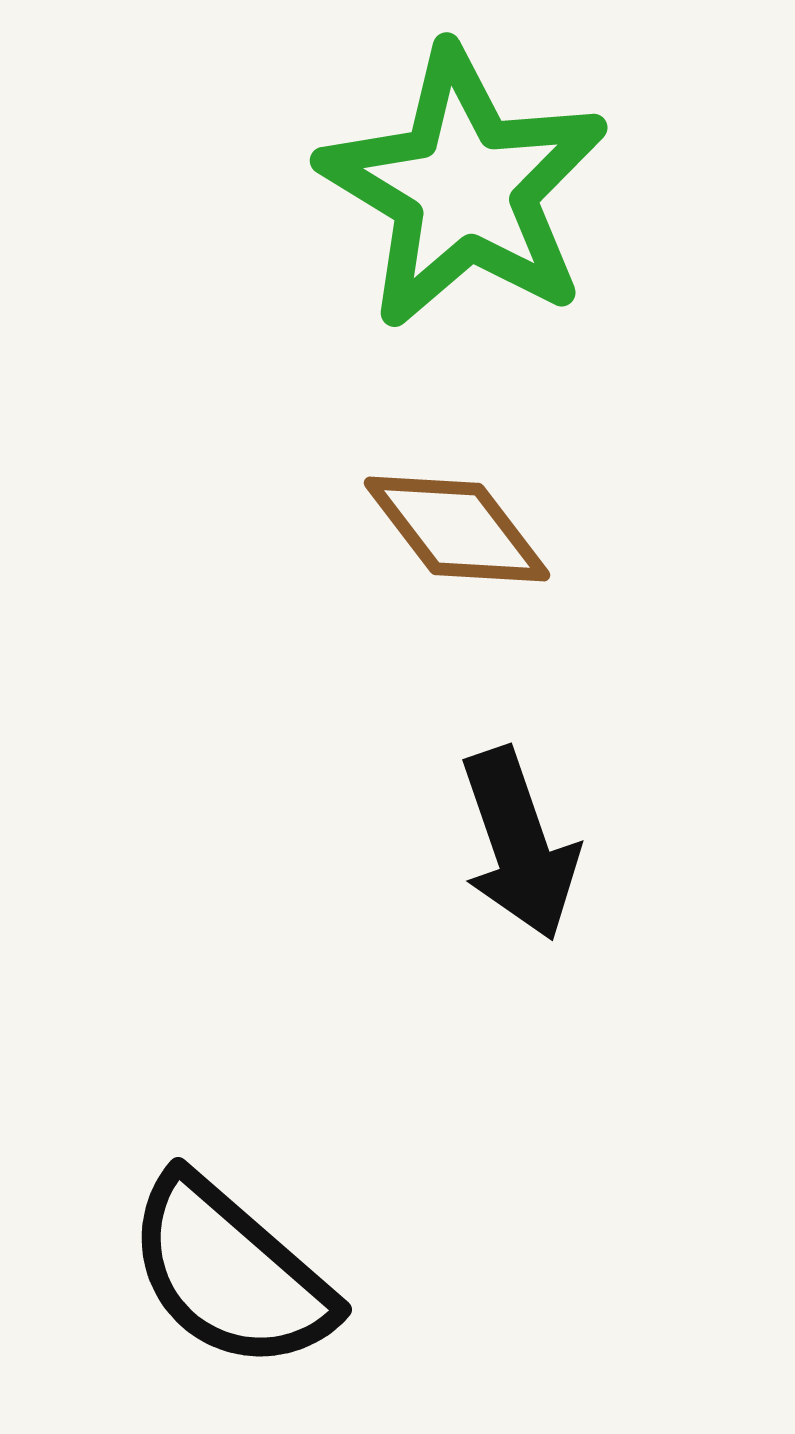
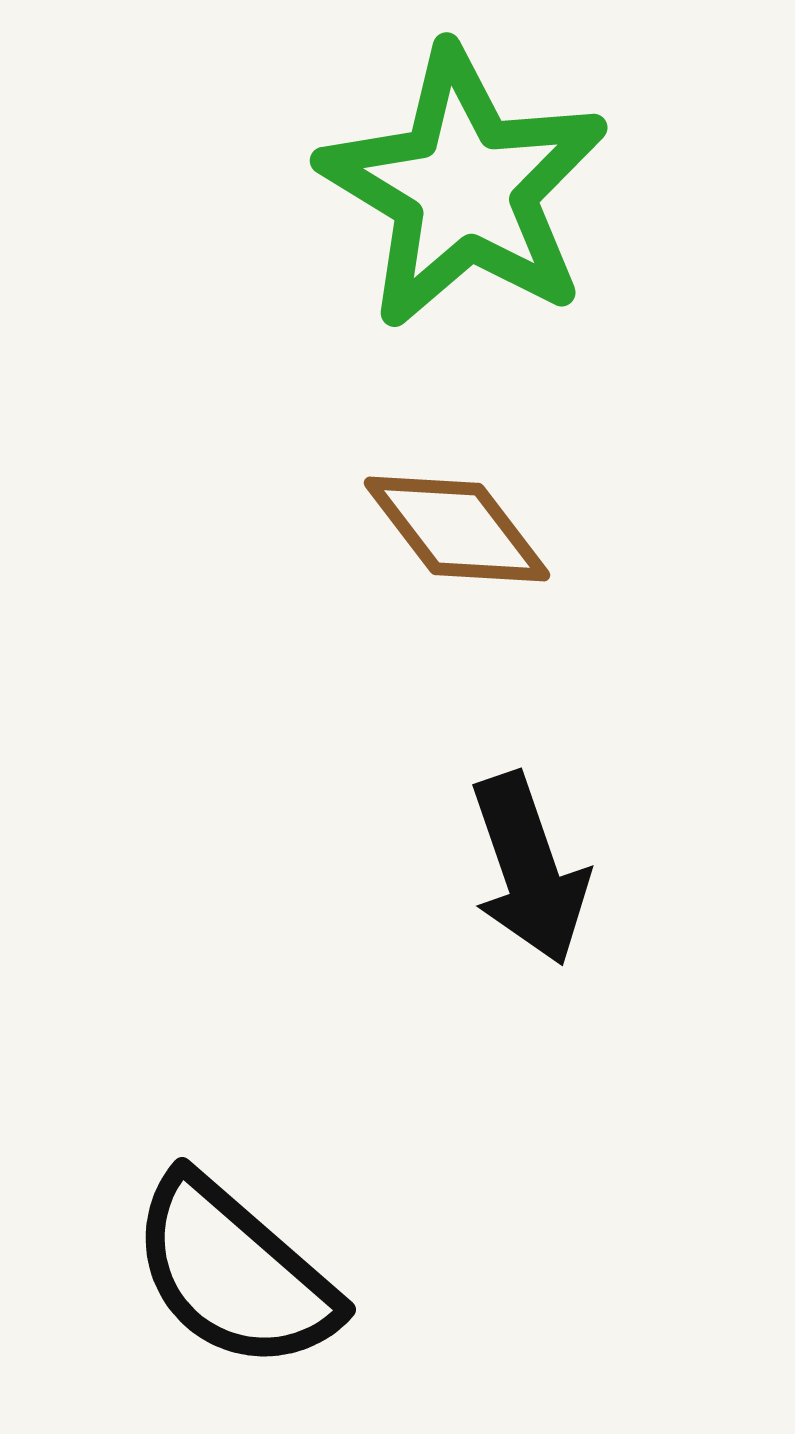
black arrow: moved 10 px right, 25 px down
black semicircle: moved 4 px right
